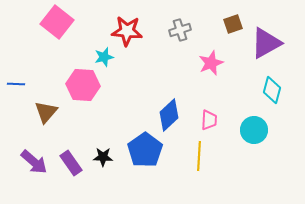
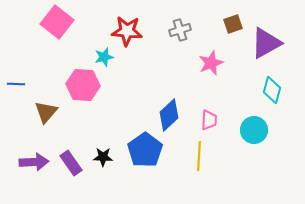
purple arrow: rotated 44 degrees counterclockwise
